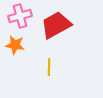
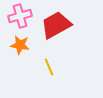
orange star: moved 5 px right
yellow line: rotated 24 degrees counterclockwise
